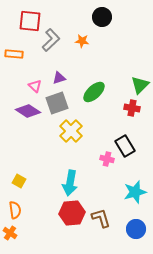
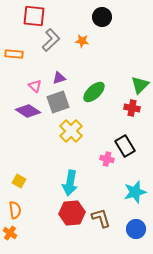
red square: moved 4 px right, 5 px up
gray square: moved 1 px right, 1 px up
